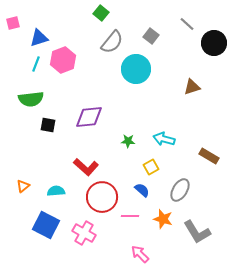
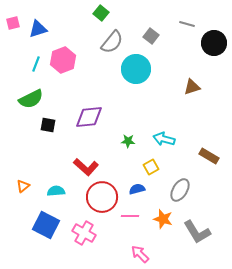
gray line: rotated 28 degrees counterclockwise
blue triangle: moved 1 px left, 9 px up
green semicircle: rotated 20 degrees counterclockwise
blue semicircle: moved 5 px left, 1 px up; rotated 56 degrees counterclockwise
